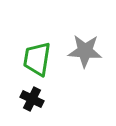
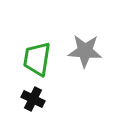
black cross: moved 1 px right
